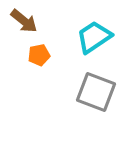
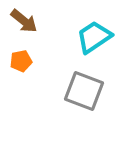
orange pentagon: moved 18 px left, 6 px down
gray square: moved 12 px left, 1 px up
